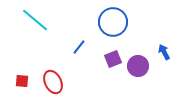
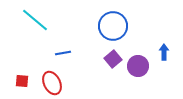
blue circle: moved 4 px down
blue line: moved 16 px left, 6 px down; rotated 42 degrees clockwise
blue arrow: rotated 28 degrees clockwise
purple square: rotated 18 degrees counterclockwise
red ellipse: moved 1 px left, 1 px down
